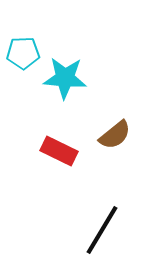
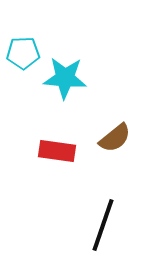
brown semicircle: moved 3 px down
red rectangle: moved 2 px left; rotated 18 degrees counterclockwise
black line: moved 1 px right, 5 px up; rotated 12 degrees counterclockwise
